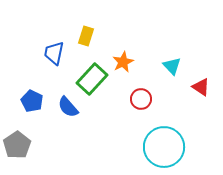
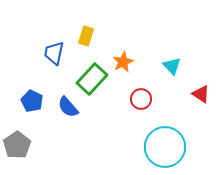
red triangle: moved 7 px down
cyan circle: moved 1 px right
